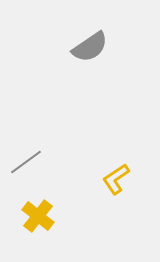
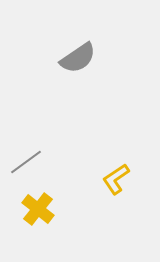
gray semicircle: moved 12 px left, 11 px down
yellow cross: moved 7 px up
